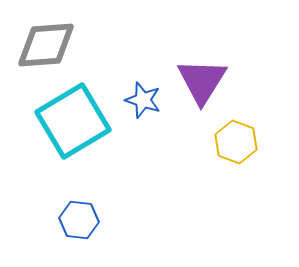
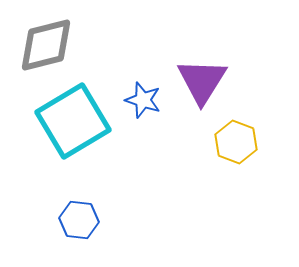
gray diamond: rotated 10 degrees counterclockwise
